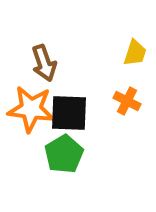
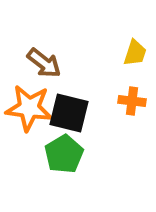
brown arrow: rotated 33 degrees counterclockwise
orange cross: moved 5 px right; rotated 20 degrees counterclockwise
orange star: moved 2 px left, 1 px up
black square: rotated 12 degrees clockwise
